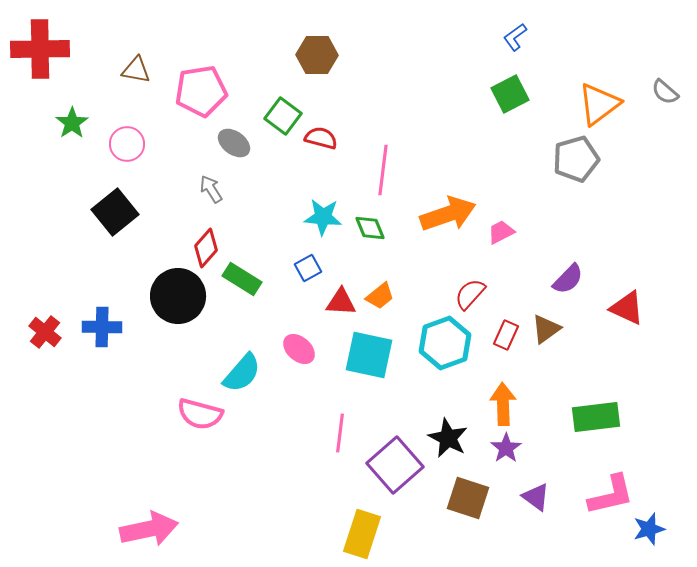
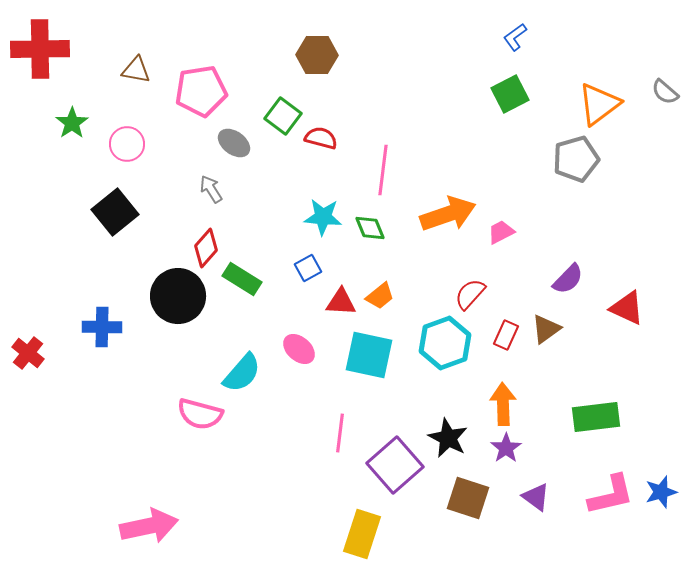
red cross at (45, 332): moved 17 px left, 21 px down
pink arrow at (149, 529): moved 3 px up
blue star at (649, 529): moved 12 px right, 37 px up
